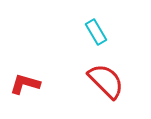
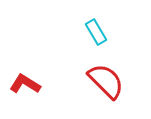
red L-shape: rotated 16 degrees clockwise
